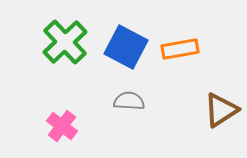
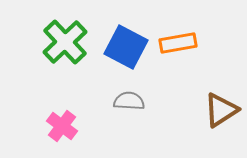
orange rectangle: moved 2 px left, 6 px up
